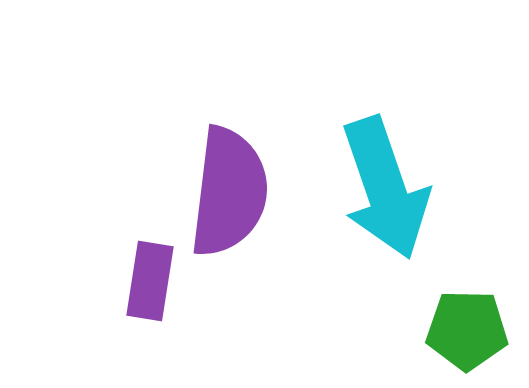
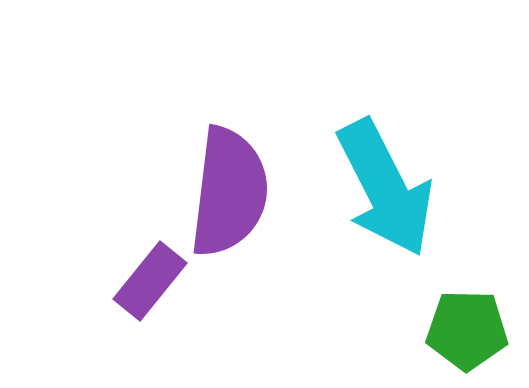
cyan arrow: rotated 8 degrees counterclockwise
purple rectangle: rotated 30 degrees clockwise
